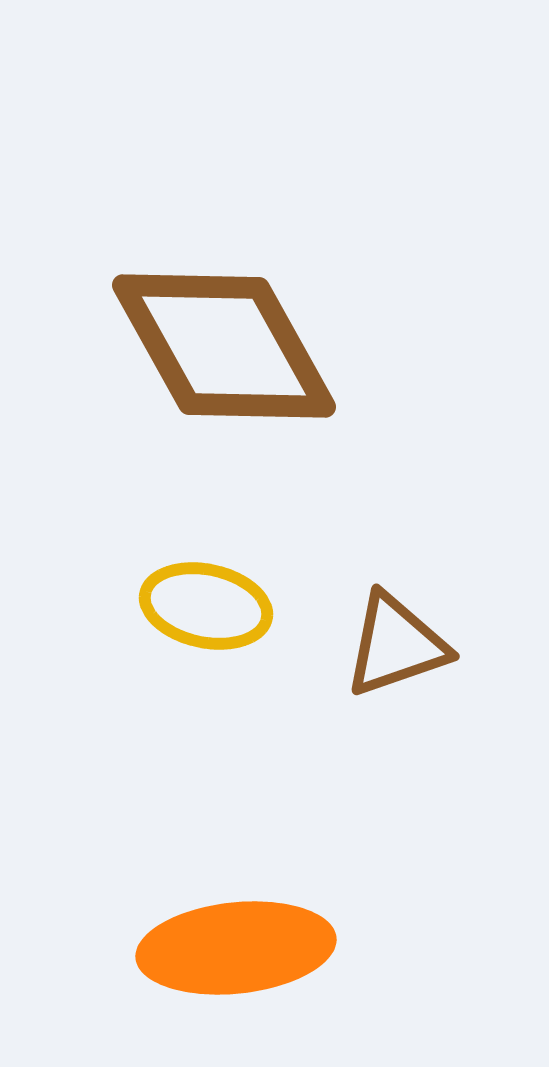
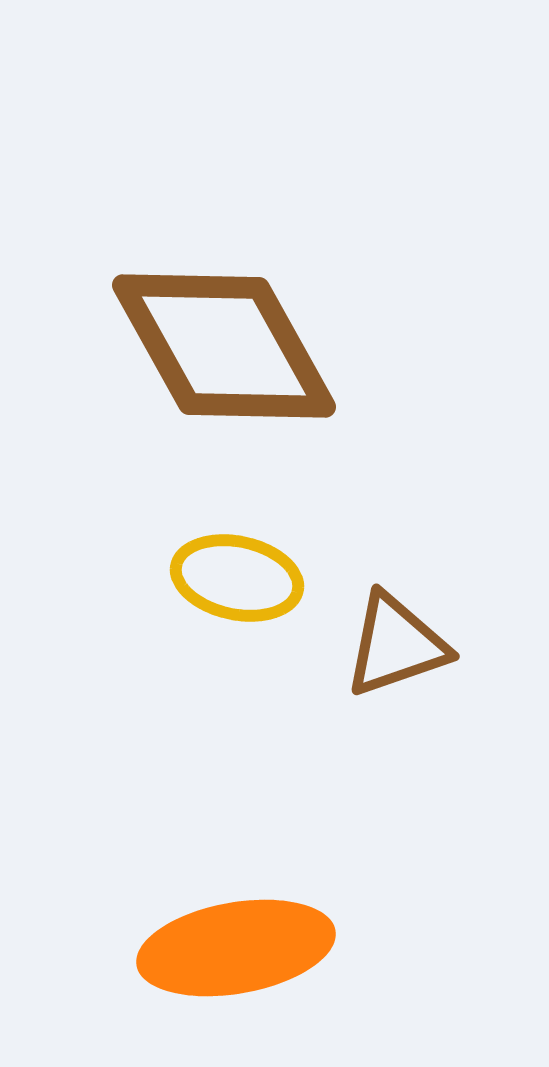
yellow ellipse: moved 31 px right, 28 px up
orange ellipse: rotated 4 degrees counterclockwise
